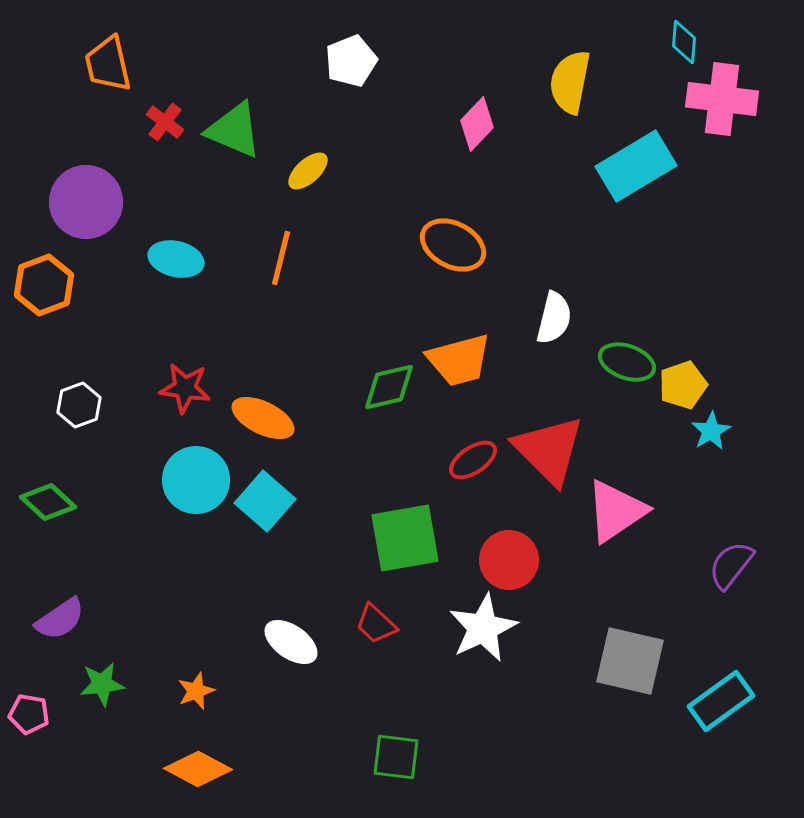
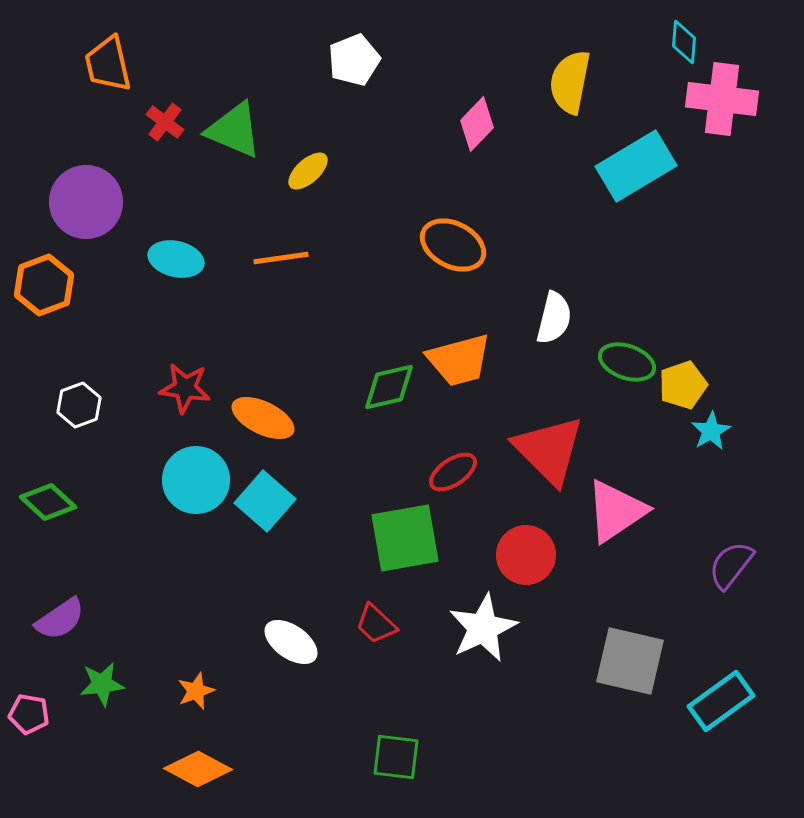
white pentagon at (351, 61): moved 3 px right, 1 px up
orange line at (281, 258): rotated 68 degrees clockwise
red ellipse at (473, 460): moved 20 px left, 12 px down
red circle at (509, 560): moved 17 px right, 5 px up
